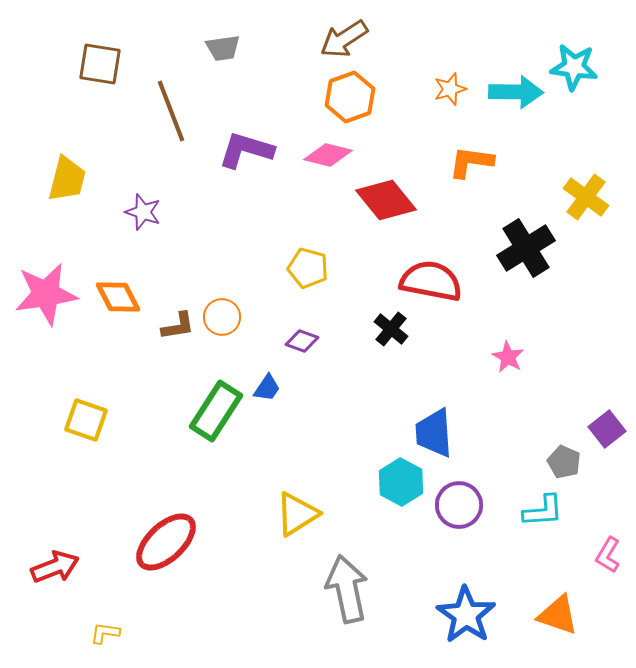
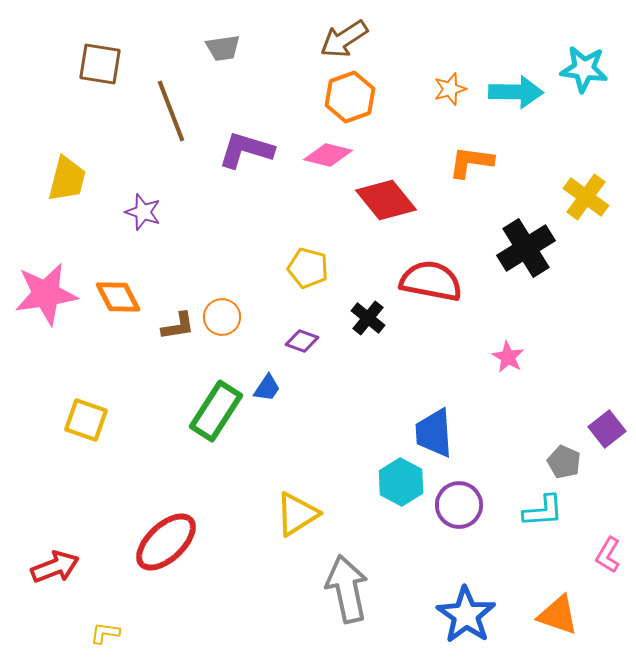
cyan star at (574, 67): moved 10 px right, 2 px down
black cross at (391, 329): moved 23 px left, 11 px up
